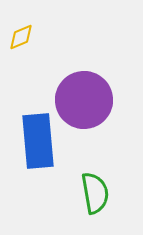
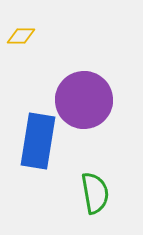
yellow diamond: moved 1 px up; rotated 24 degrees clockwise
blue rectangle: rotated 14 degrees clockwise
